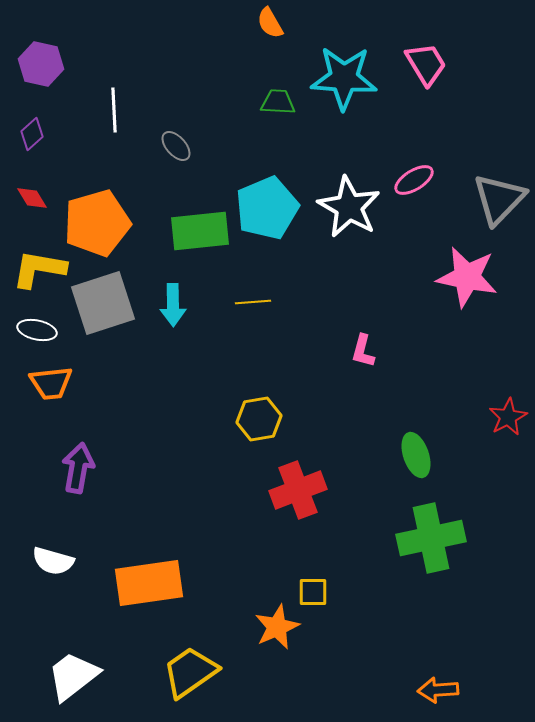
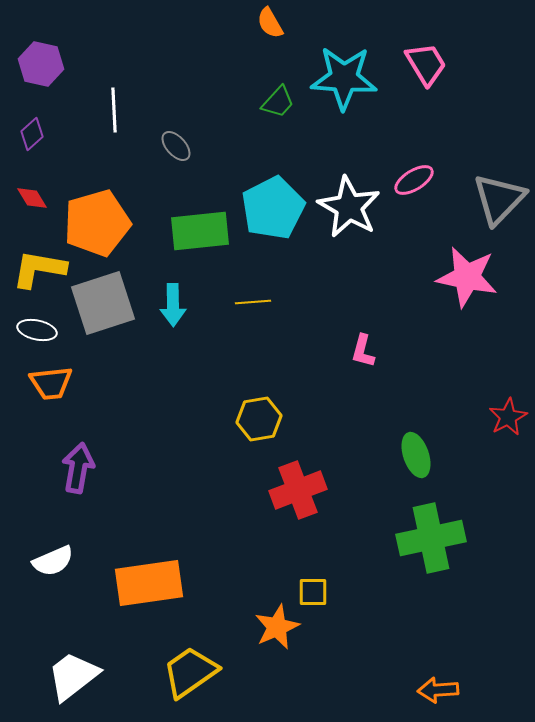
green trapezoid: rotated 129 degrees clockwise
cyan pentagon: moved 6 px right; rotated 4 degrees counterclockwise
white semicircle: rotated 39 degrees counterclockwise
